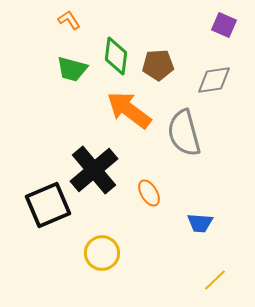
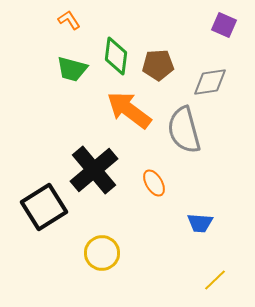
gray diamond: moved 4 px left, 2 px down
gray semicircle: moved 3 px up
orange ellipse: moved 5 px right, 10 px up
black square: moved 4 px left, 2 px down; rotated 9 degrees counterclockwise
